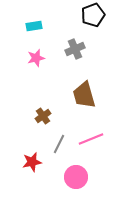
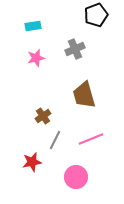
black pentagon: moved 3 px right
cyan rectangle: moved 1 px left
gray line: moved 4 px left, 4 px up
